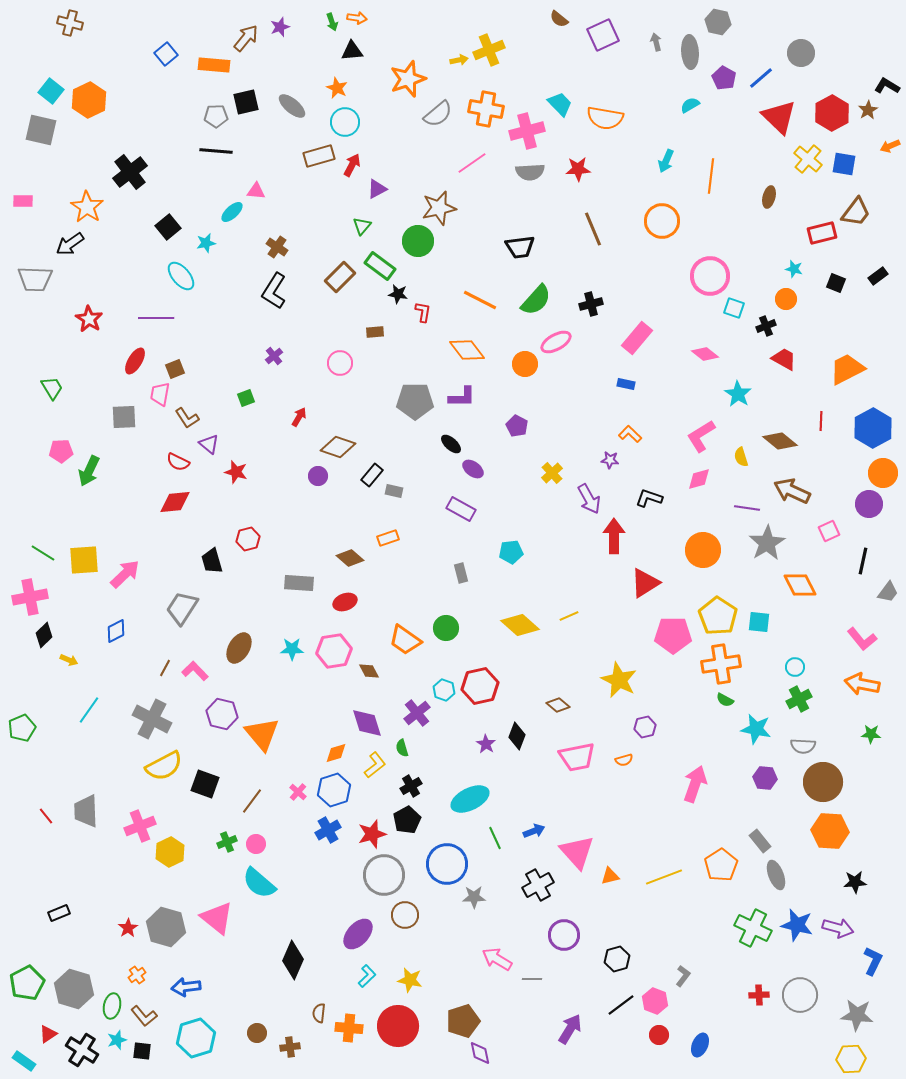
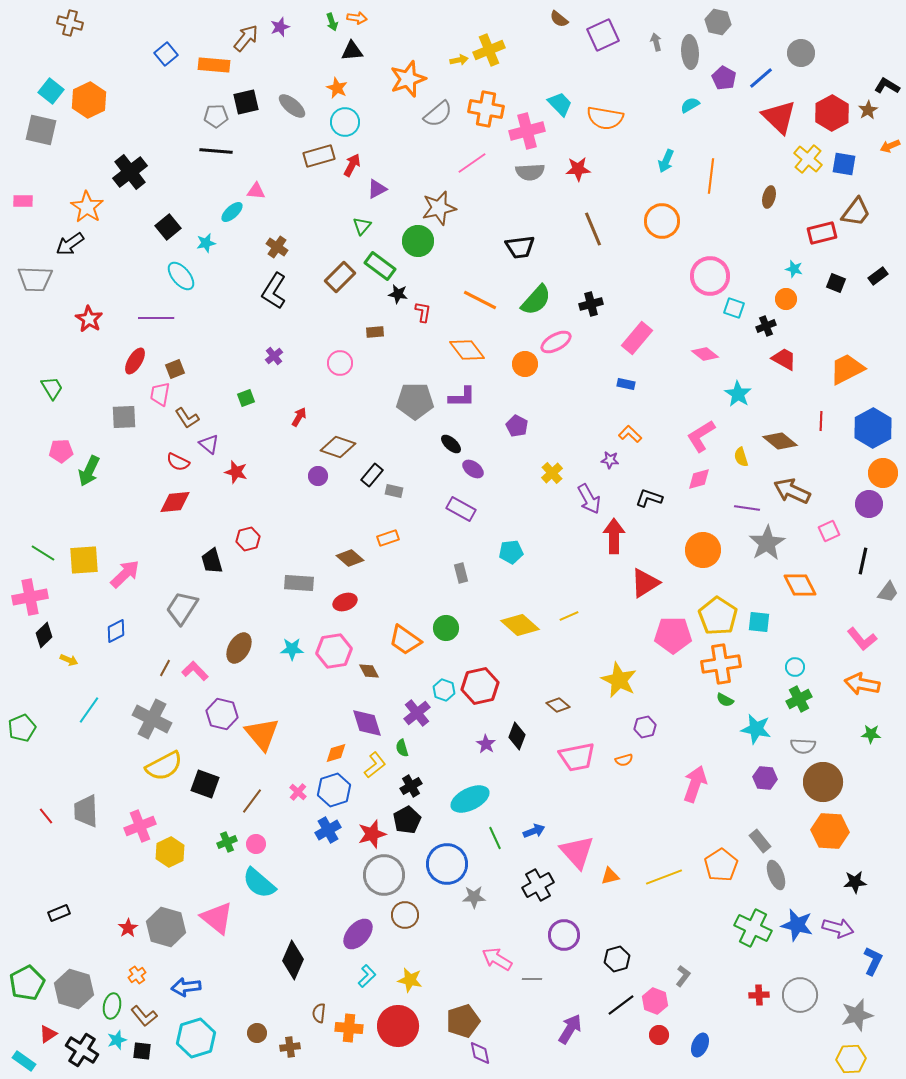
gray star at (857, 1015): rotated 20 degrees counterclockwise
